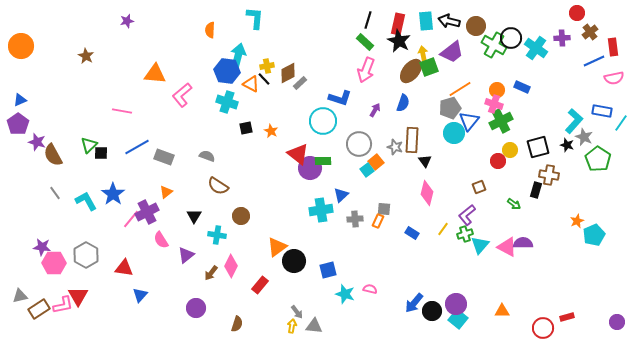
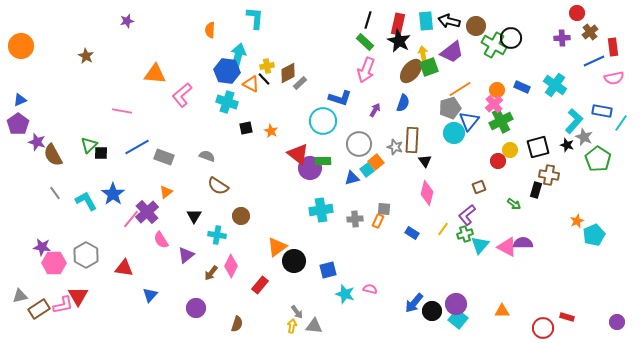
cyan cross at (536, 48): moved 19 px right, 37 px down
pink cross at (494, 104): rotated 30 degrees clockwise
blue triangle at (341, 195): moved 11 px right, 17 px up; rotated 28 degrees clockwise
purple cross at (147, 212): rotated 15 degrees counterclockwise
blue triangle at (140, 295): moved 10 px right
red rectangle at (567, 317): rotated 32 degrees clockwise
